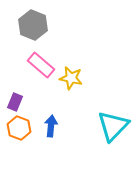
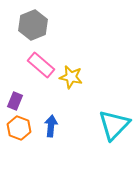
gray hexagon: rotated 16 degrees clockwise
yellow star: moved 1 px up
purple rectangle: moved 1 px up
cyan triangle: moved 1 px right, 1 px up
